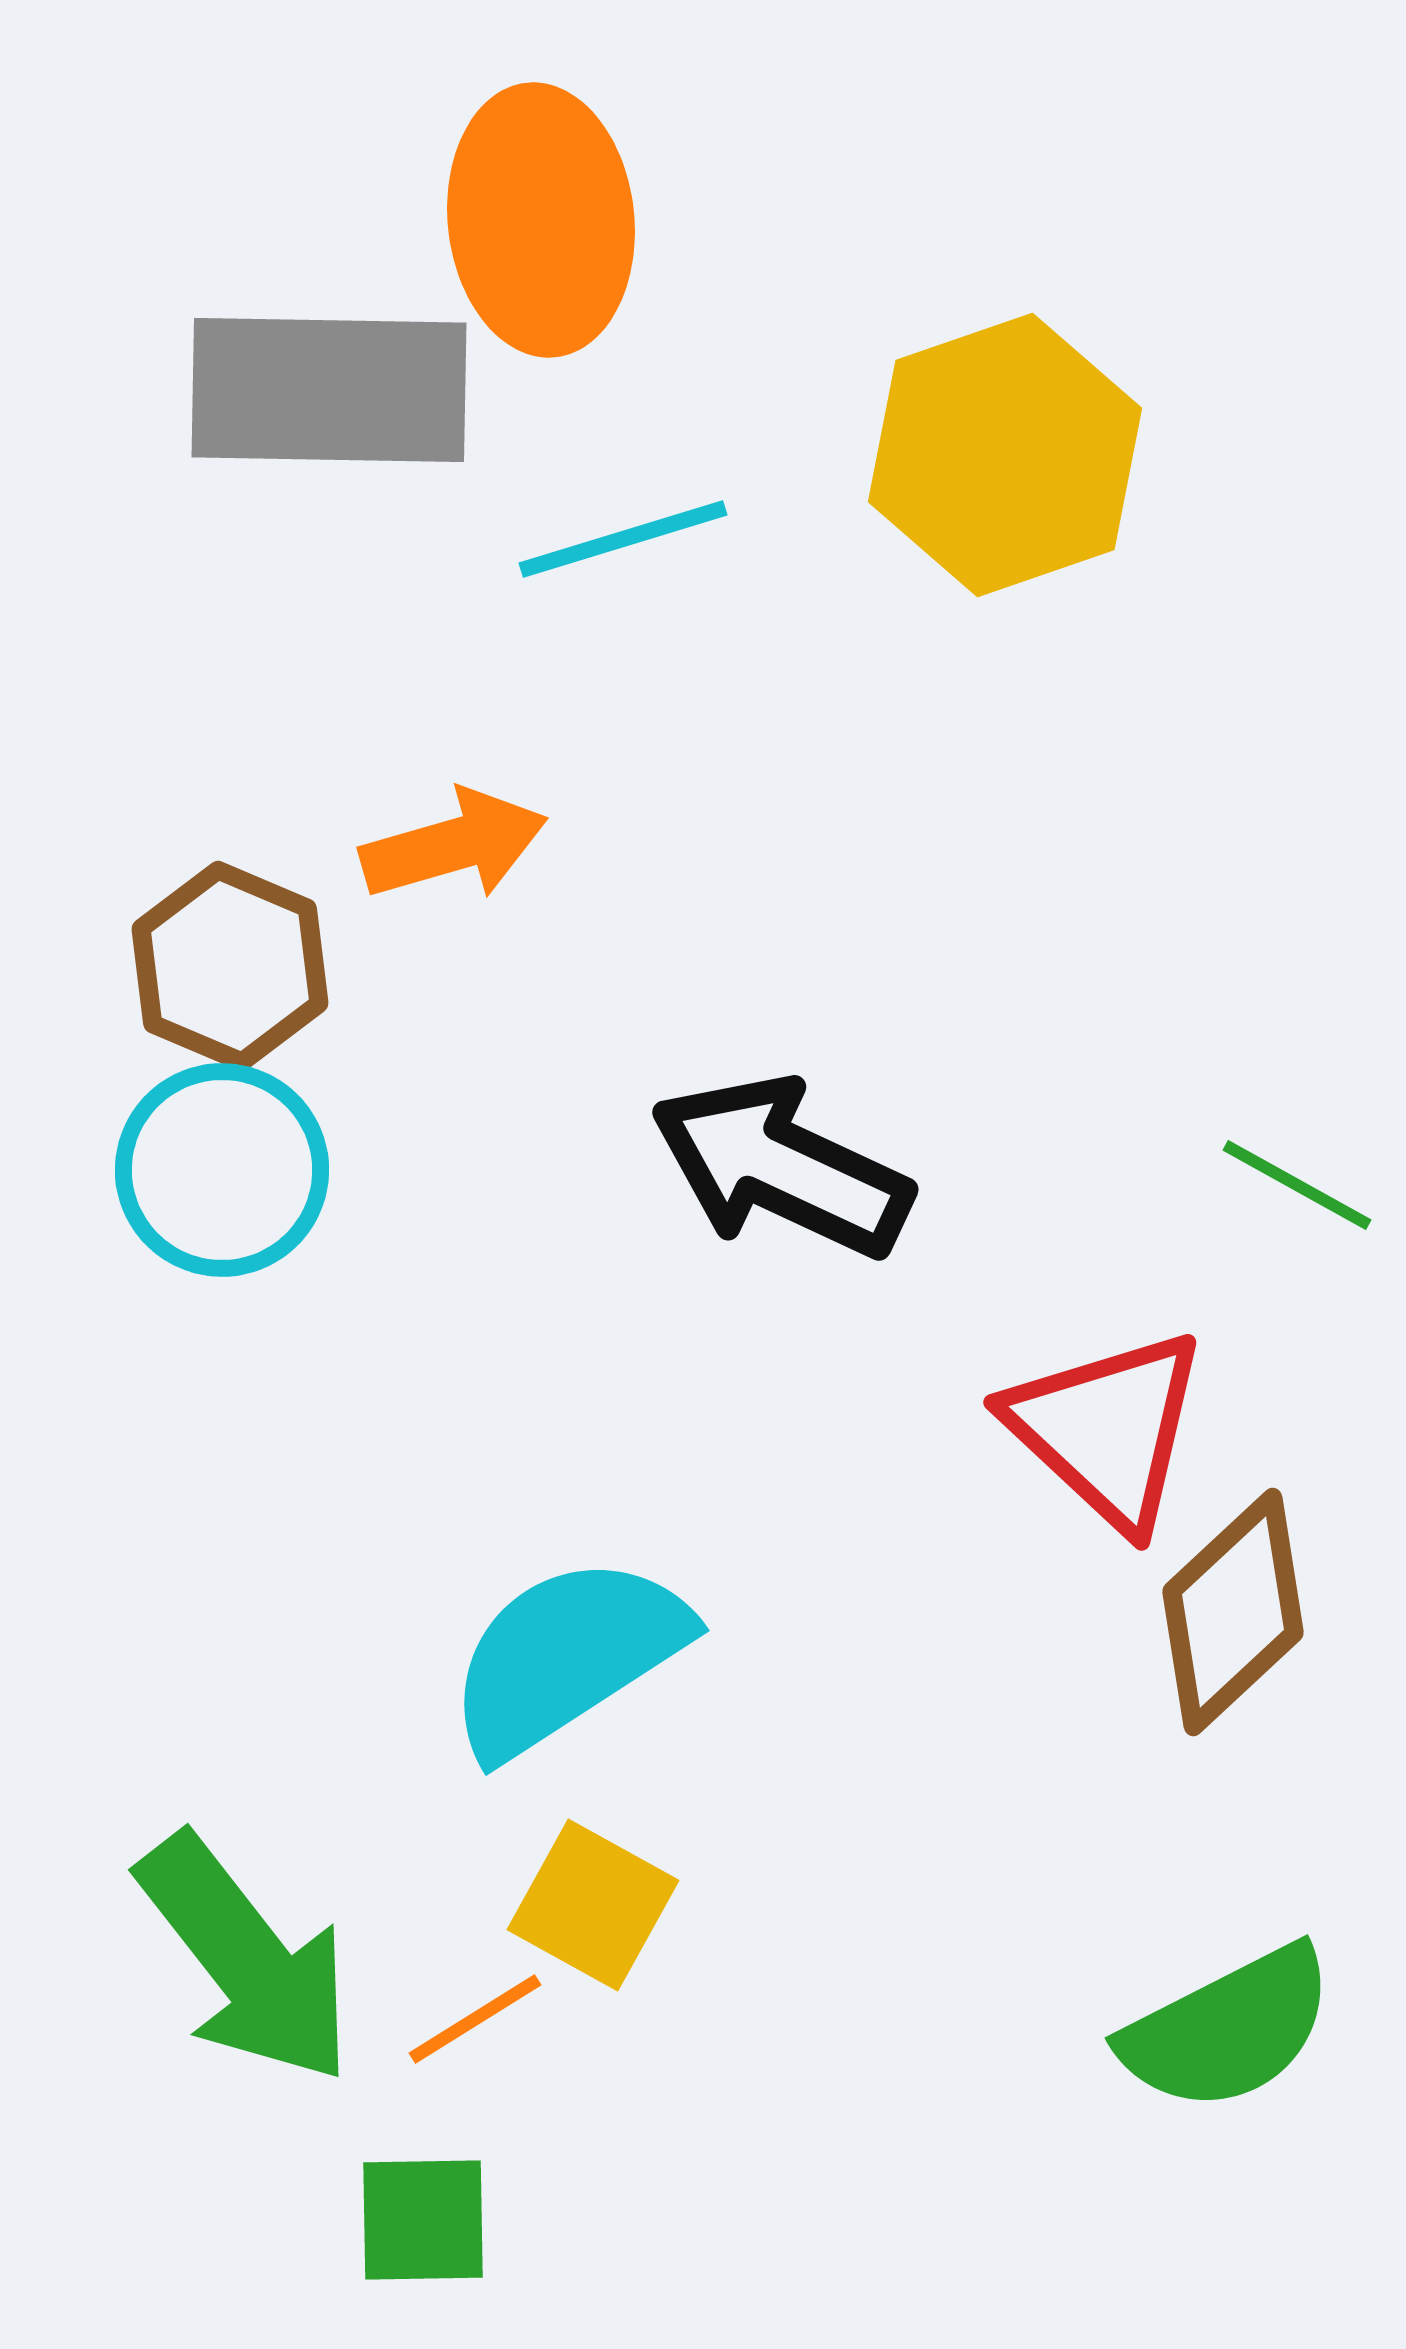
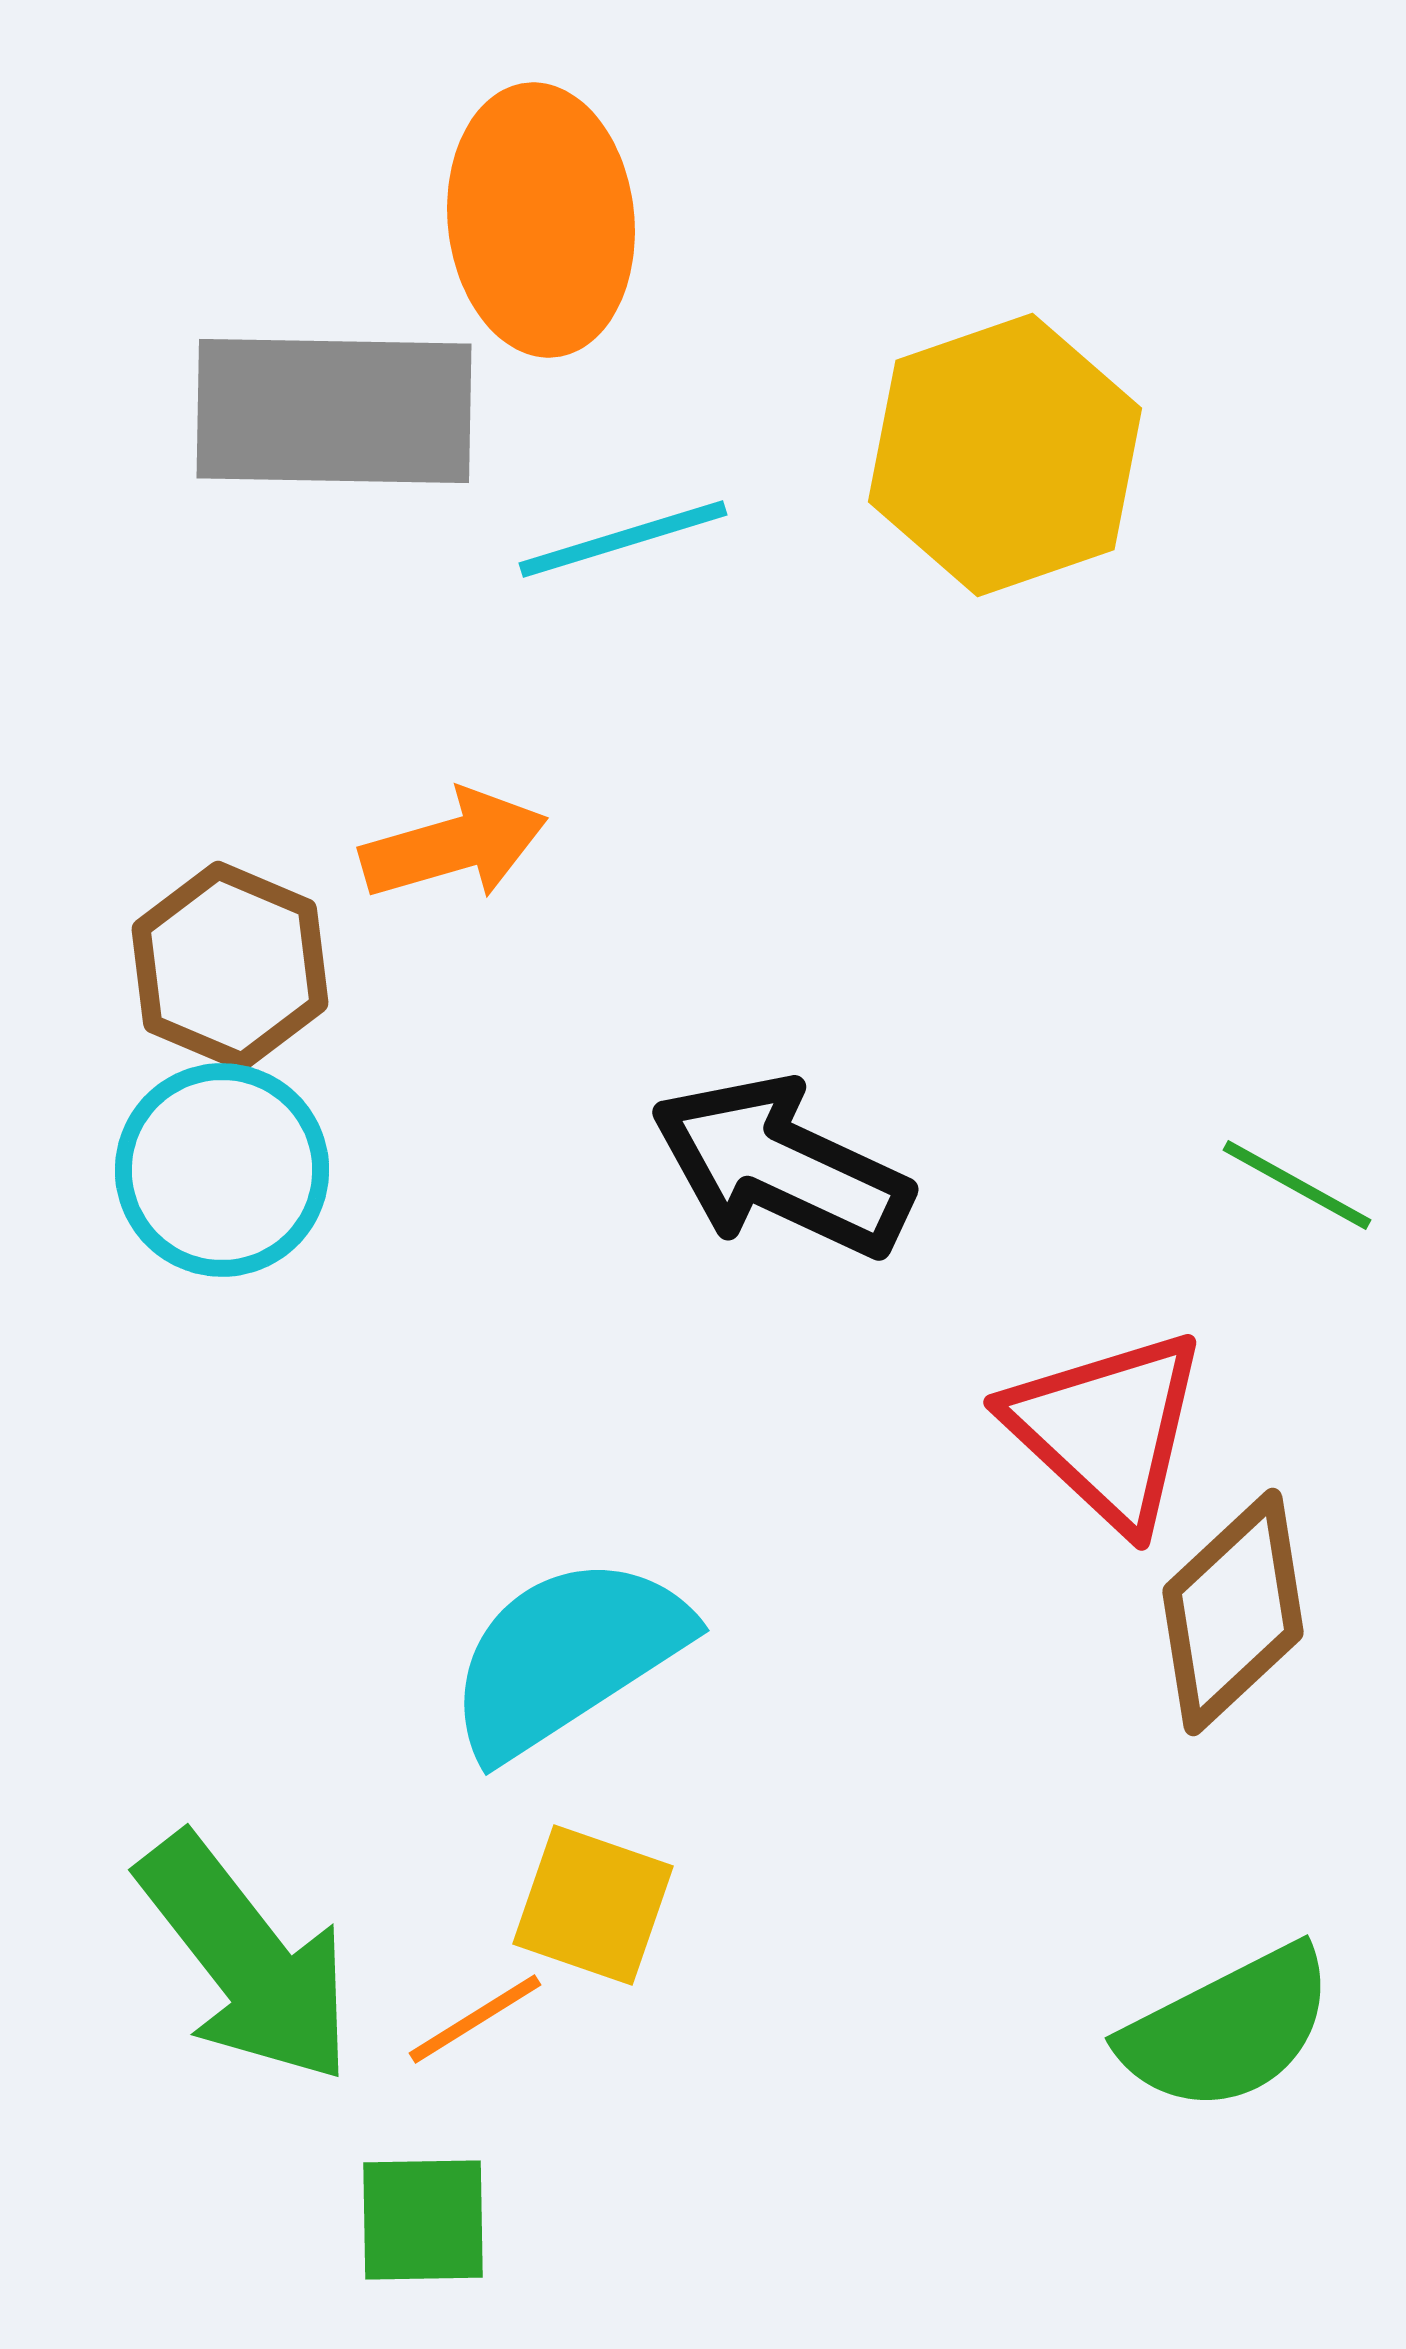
gray rectangle: moved 5 px right, 21 px down
yellow square: rotated 10 degrees counterclockwise
